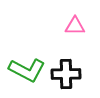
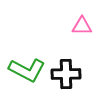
pink triangle: moved 7 px right
